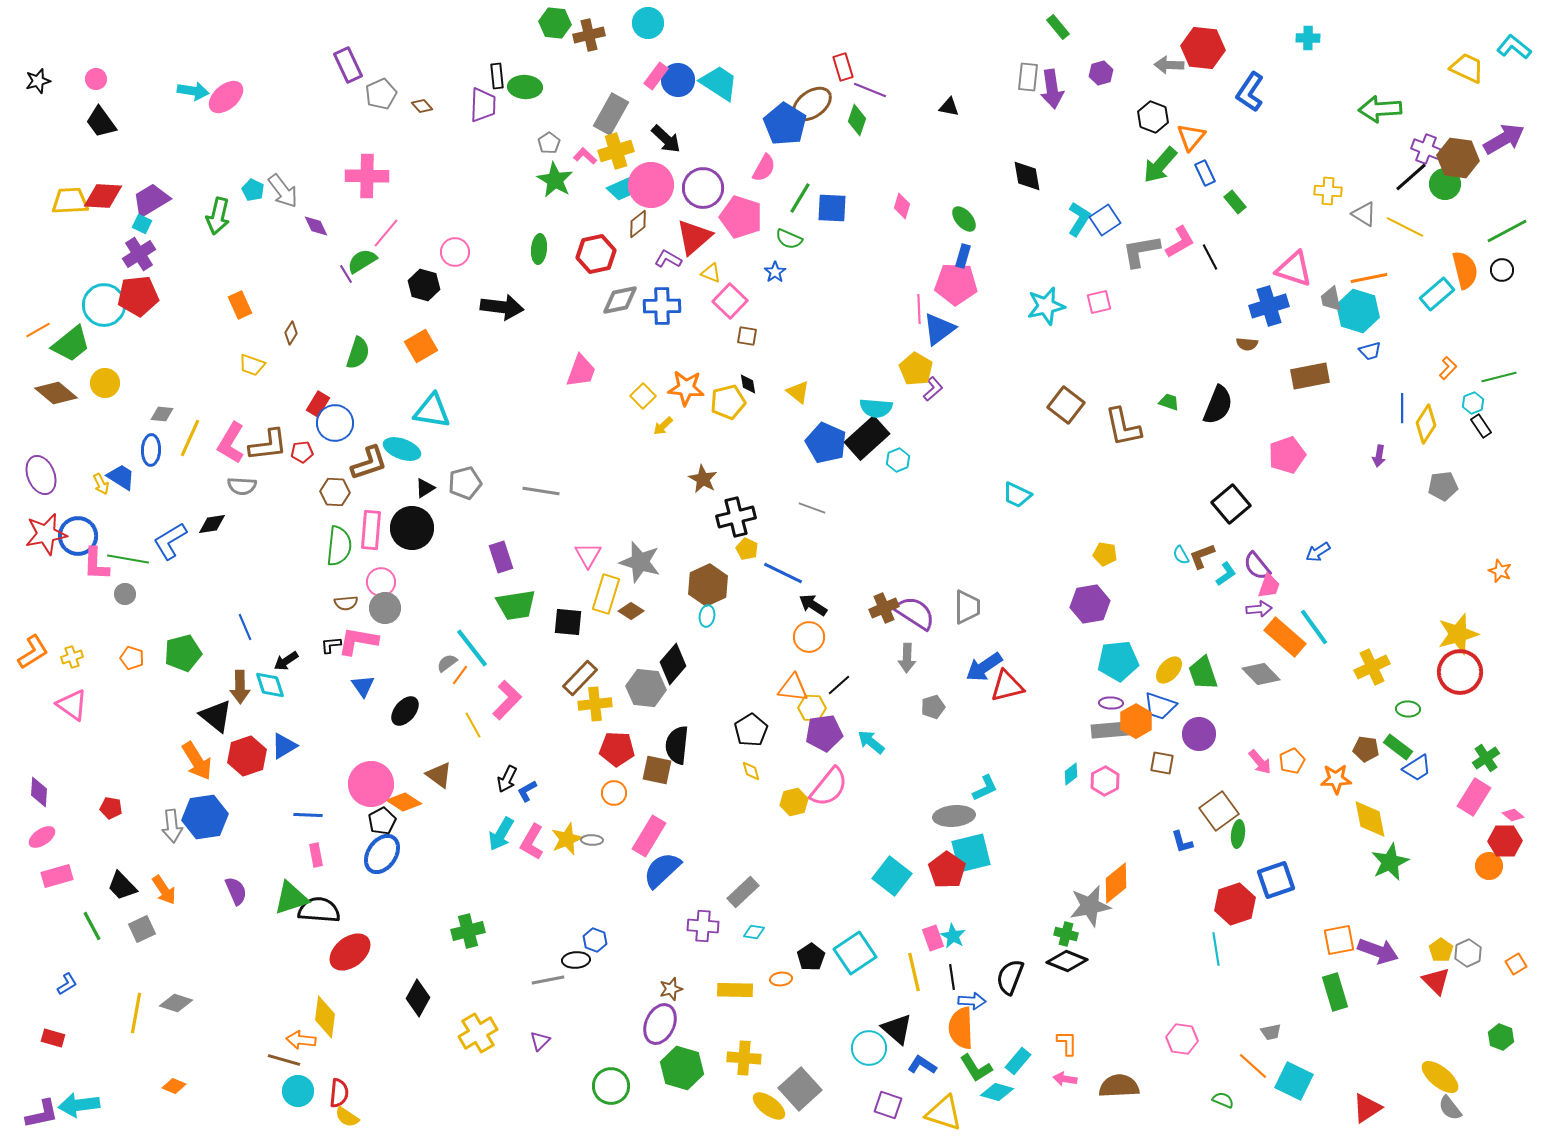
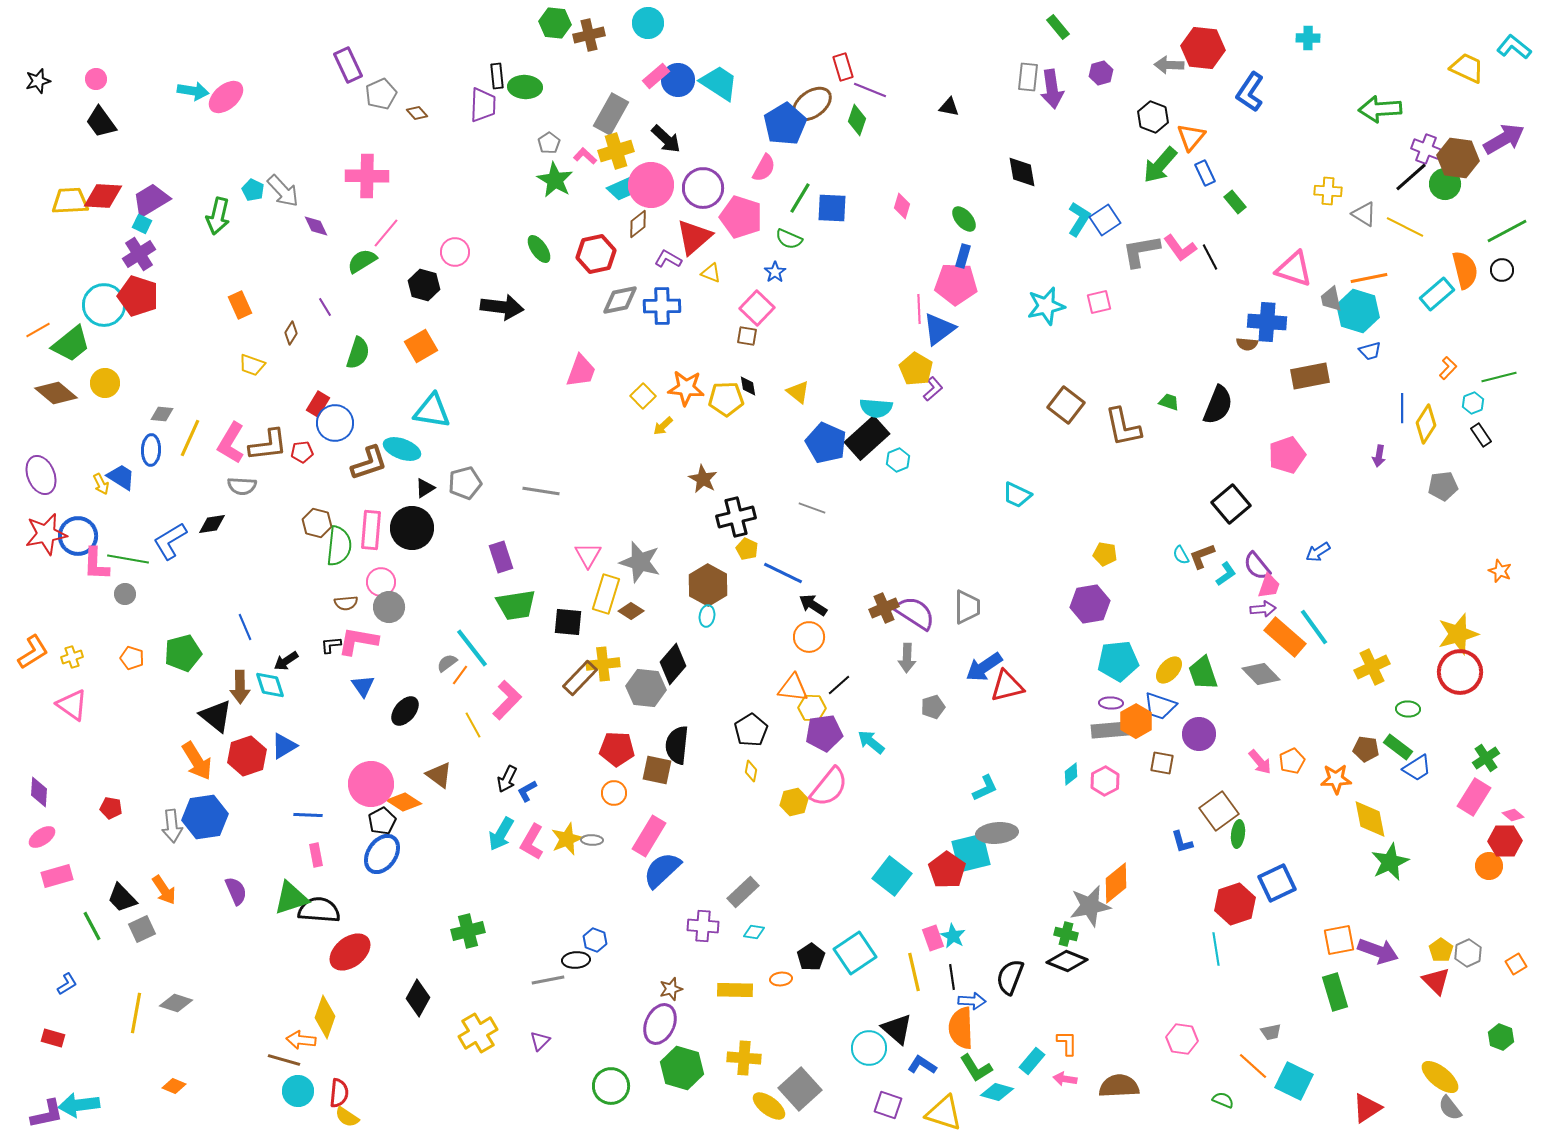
pink rectangle at (656, 76): rotated 12 degrees clockwise
brown diamond at (422, 106): moved 5 px left, 7 px down
blue pentagon at (785, 124): rotated 9 degrees clockwise
black diamond at (1027, 176): moved 5 px left, 4 px up
gray arrow at (283, 191): rotated 6 degrees counterclockwise
pink L-shape at (1180, 242): moved 6 px down; rotated 84 degrees clockwise
green ellipse at (539, 249): rotated 40 degrees counterclockwise
purple line at (346, 274): moved 21 px left, 33 px down
red pentagon at (138, 296): rotated 24 degrees clockwise
pink square at (730, 301): moved 27 px right, 7 px down
blue cross at (1269, 306): moved 2 px left, 16 px down; rotated 21 degrees clockwise
black diamond at (748, 384): moved 2 px down
yellow pentagon at (728, 402): moved 2 px left, 3 px up; rotated 12 degrees clockwise
black rectangle at (1481, 426): moved 9 px down
brown hexagon at (335, 492): moved 18 px left, 31 px down; rotated 12 degrees clockwise
brown hexagon at (708, 585): rotated 6 degrees counterclockwise
gray circle at (385, 608): moved 4 px right, 1 px up
purple arrow at (1259, 609): moved 4 px right
yellow cross at (595, 704): moved 8 px right, 40 px up
yellow diamond at (751, 771): rotated 25 degrees clockwise
gray ellipse at (954, 816): moved 43 px right, 17 px down
blue square at (1276, 880): moved 1 px right, 3 px down; rotated 6 degrees counterclockwise
black trapezoid at (122, 886): moved 12 px down
yellow diamond at (325, 1017): rotated 12 degrees clockwise
cyan rectangle at (1018, 1061): moved 14 px right
purple L-shape at (42, 1114): moved 5 px right
